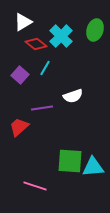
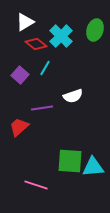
white triangle: moved 2 px right
pink line: moved 1 px right, 1 px up
